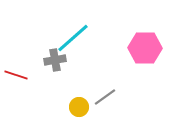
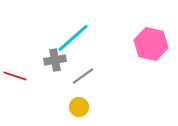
pink hexagon: moved 6 px right, 4 px up; rotated 12 degrees clockwise
red line: moved 1 px left, 1 px down
gray line: moved 22 px left, 21 px up
